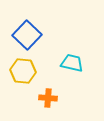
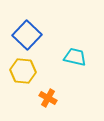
cyan trapezoid: moved 3 px right, 6 px up
orange cross: rotated 24 degrees clockwise
